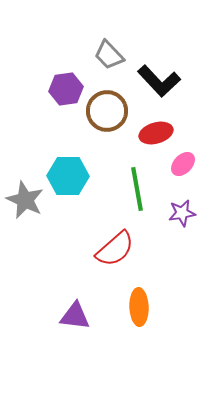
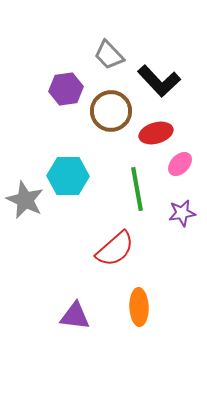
brown circle: moved 4 px right
pink ellipse: moved 3 px left
